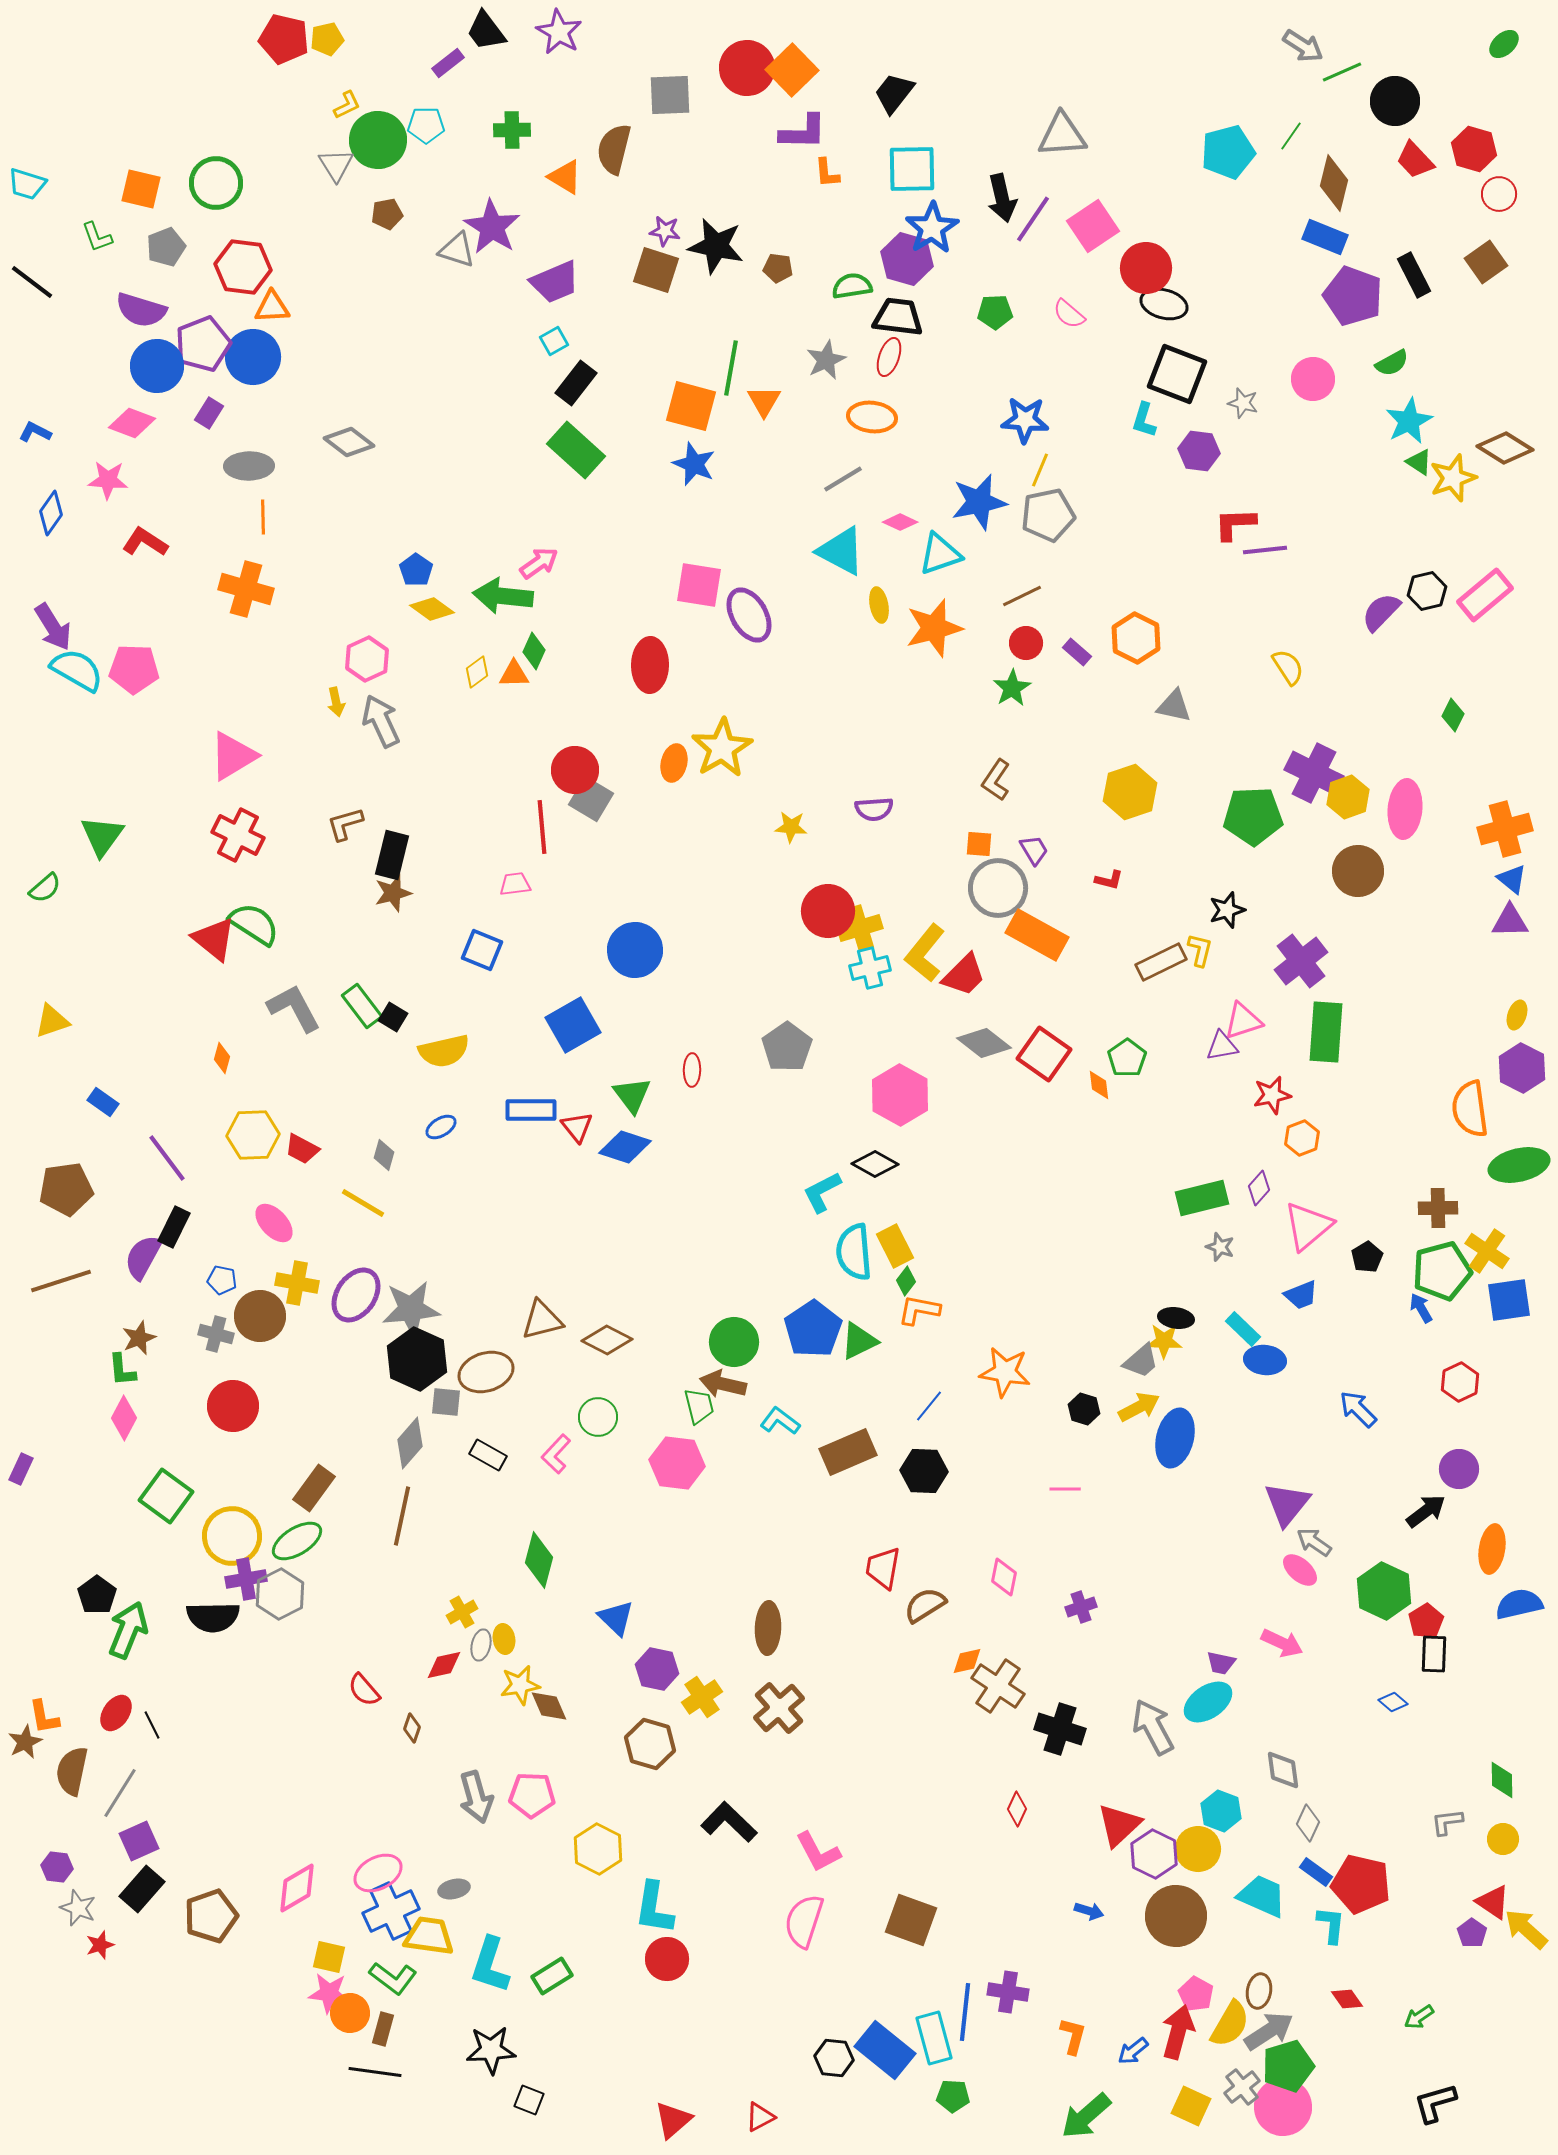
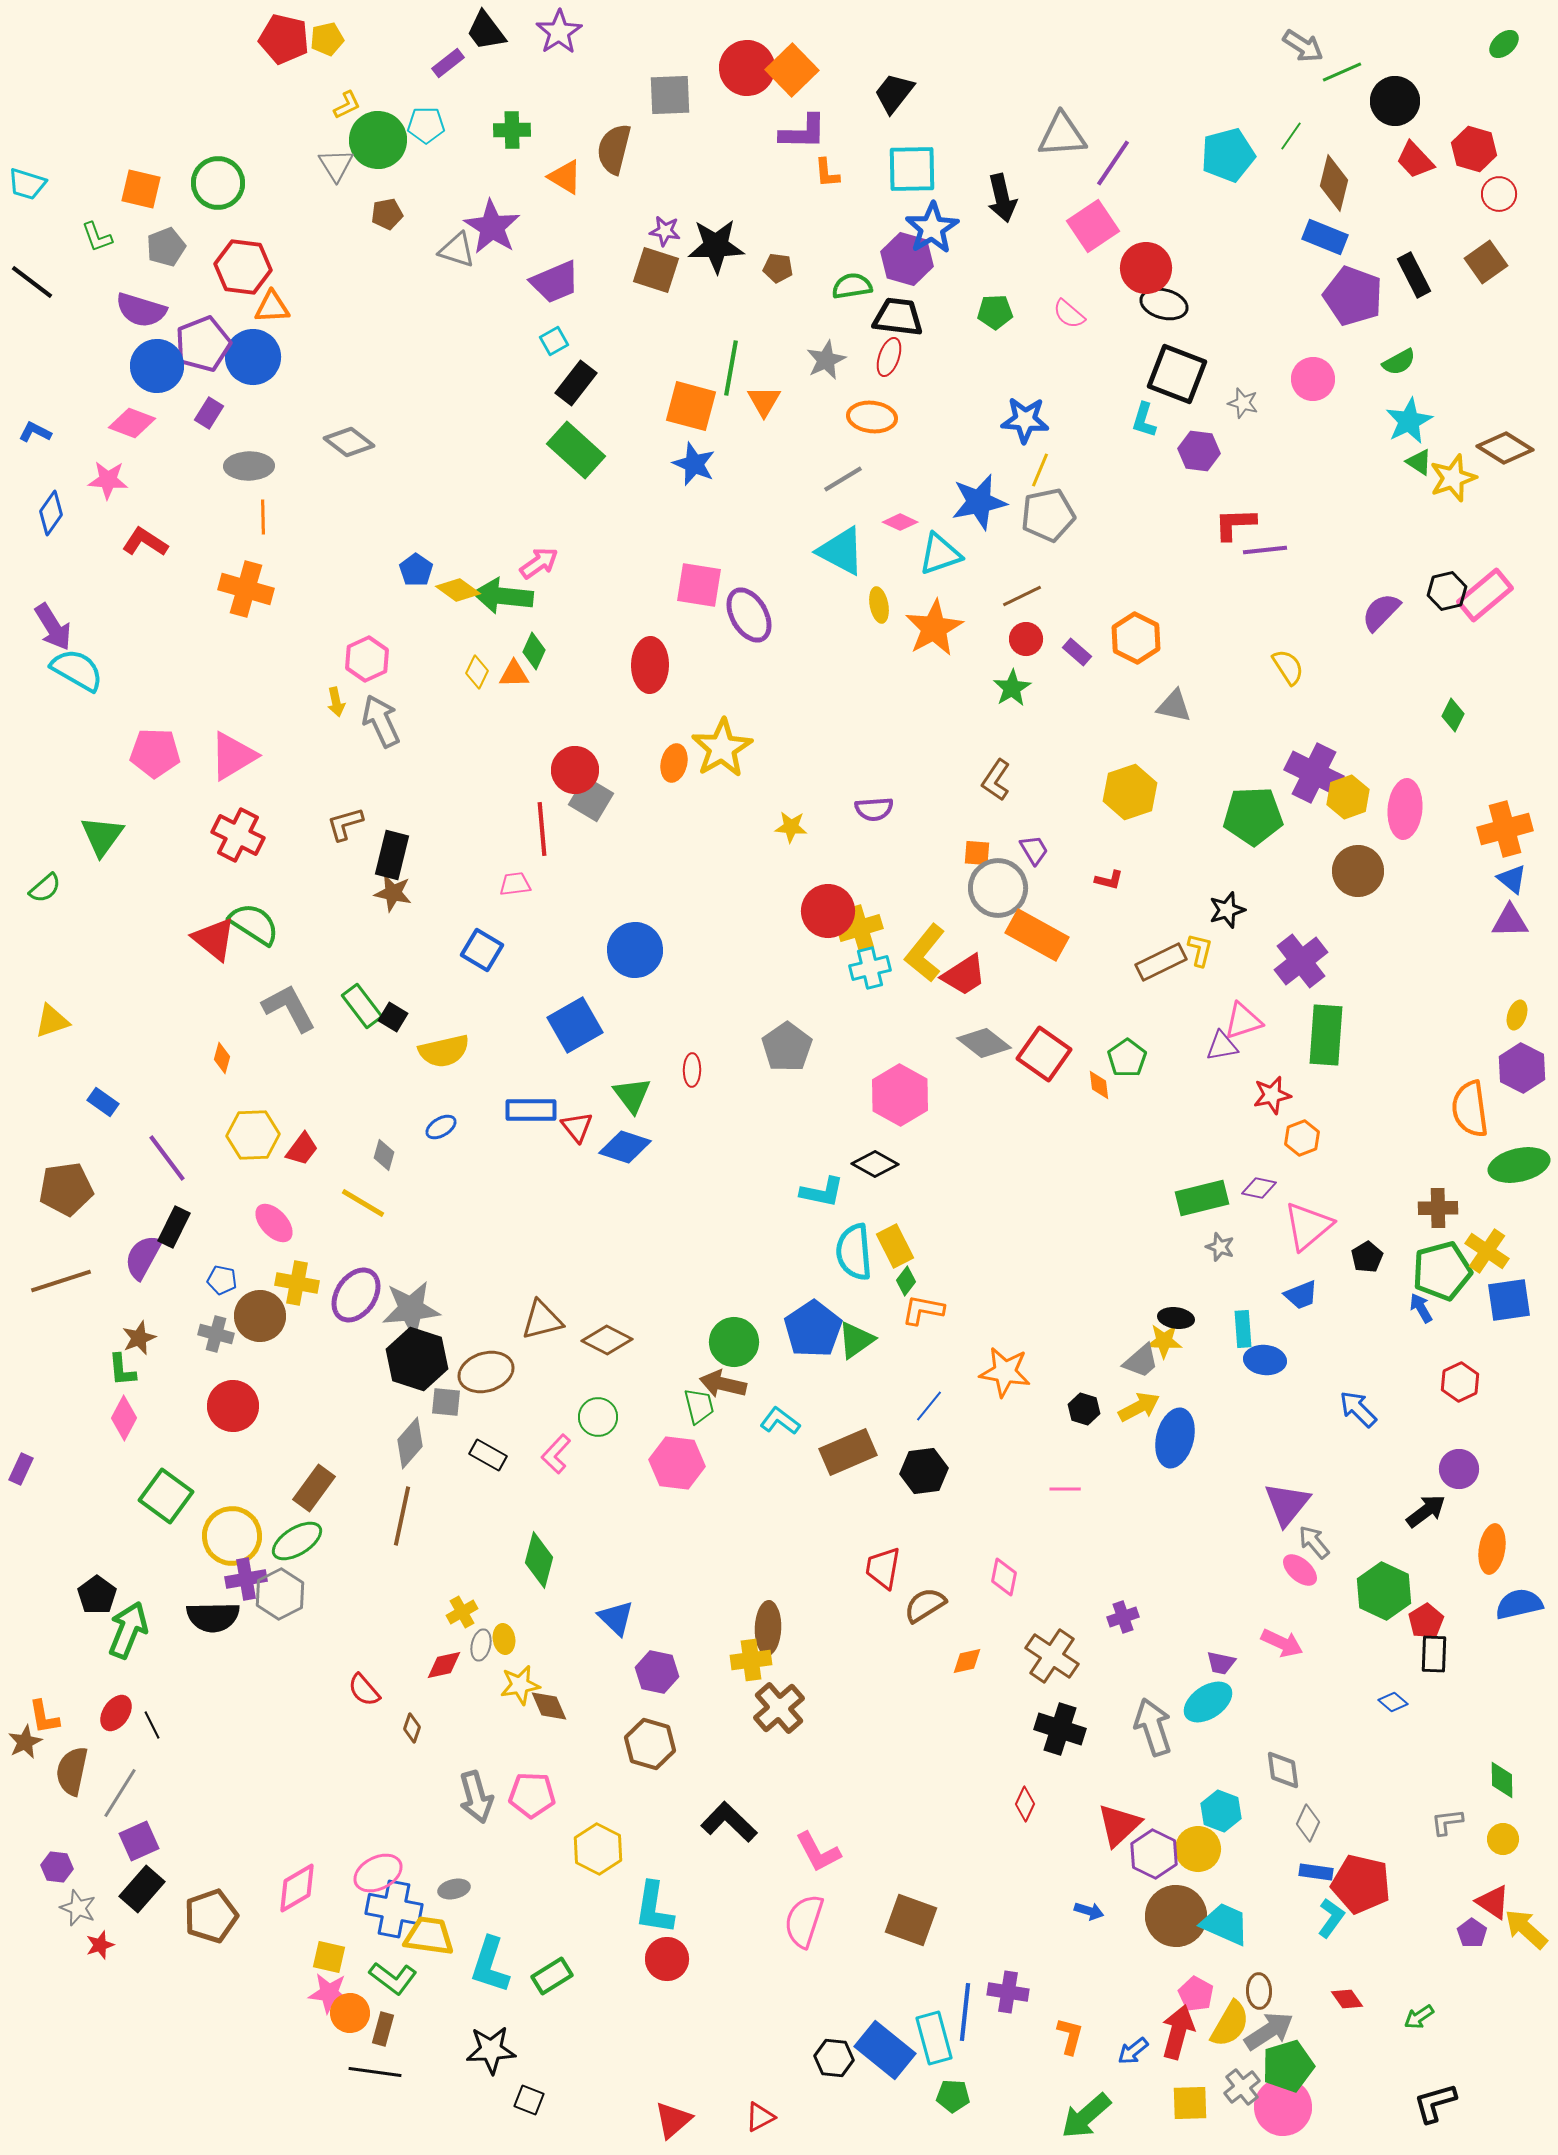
purple star at (559, 32): rotated 9 degrees clockwise
cyan pentagon at (1228, 152): moved 3 px down
green circle at (216, 183): moved 2 px right
purple line at (1033, 219): moved 80 px right, 56 px up
black star at (716, 246): rotated 14 degrees counterclockwise
green semicircle at (1392, 363): moved 7 px right, 1 px up
black hexagon at (1427, 591): moved 20 px right
yellow diamond at (432, 609): moved 26 px right, 19 px up
orange star at (934, 628): rotated 14 degrees counterclockwise
red circle at (1026, 643): moved 4 px up
pink pentagon at (134, 669): moved 21 px right, 84 px down
yellow diamond at (477, 672): rotated 28 degrees counterclockwise
red line at (542, 827): moved 2 px down
orange square at (979, 844): moved 2 px left, 9 px down
brown star at (393, 893): rotated 27 degrees clockwise
blue square at (482, 950): rotated 9 degrees clockwise
red trapezoid at (964, 975): rotated 12 degrees clockwise
gray L-shape at (294, 1008): moved 5 px left
blue square at (573, 1025): moved 2 px right
green rectangle at (1326, 1032): moved 3 px down
red trapezoid at (302, 1149): rotated 81 degrees counterclockwise
purple diamond at (1259, 1188): rotated 60 degrees clockwise
cyan L-shape at (822, 1192): rotated 141 degrees counterclockwise
orange L-shape at (919, 1310): moved 4 px right
cyan rectangle at (1243, 1329): rotated 42 degrees clockwise
green triangle at (859, 1341): moved 3 px left, 1 px up; rotated 9 degrees counterclockwise
black hexagon at (417, 1359): rotated 6 degrees counterclockwise
black hexagon at (924, 1471): rotated 9 degrees counterclockwise
gray arrow at (1314, 1542): rotated 15 degrees clockwise
purple cross at (1081, 1607): moved 42 px right, 10 px down
purple hexagon at (657, 1669): moved 3 px down
brown cross at (998, 1686): moved 54 px right, 30 px up
yellow cross at (702, 1697): moved 49 px right, 37 px up; rotated 27 degrees clockwise
gray arrow at (1153, 1727): rotated 10 degrees clockwise
red diamond at (1017, 1809): moved 8 px right, 5 px up
blue rectangle at (1316, 1872): rotated 28 degrees counterclockwise
cyan trapezoid at (1262, 1896): moved 37 px left, 28 px down
blue cross at (391, 1911): moved 3 px right, 2 px up; rotated 36 degrees clockwise
cyan L-shape at (1331, 1925): moved 7 px up; rotated 30 degrees clockwise
brown ellipse at (1259, 1991): rotated 12 degrees counterclockwise
orange L-shape at (1073, 2036): moved 3 px left
yellow square at (1191, 2106): moved 1 px left, 3 px up; rotated 27 degrees counterclockwise
